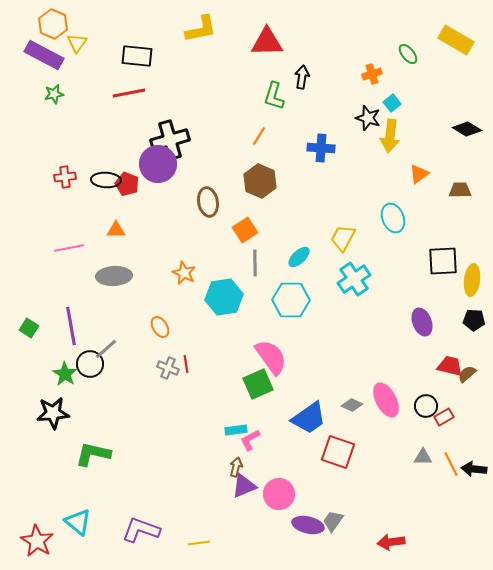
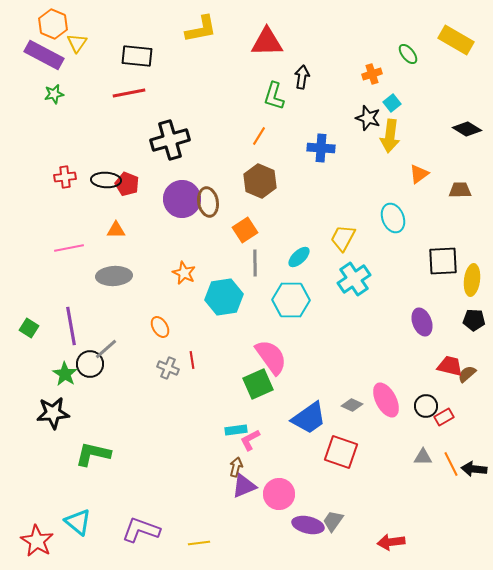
purple circle at (158, 164): moved 24 px right, 35 px down
red line at (186, 364): moved 6 px right, 4 px up
red square at (338, 452): moved 3 px right
